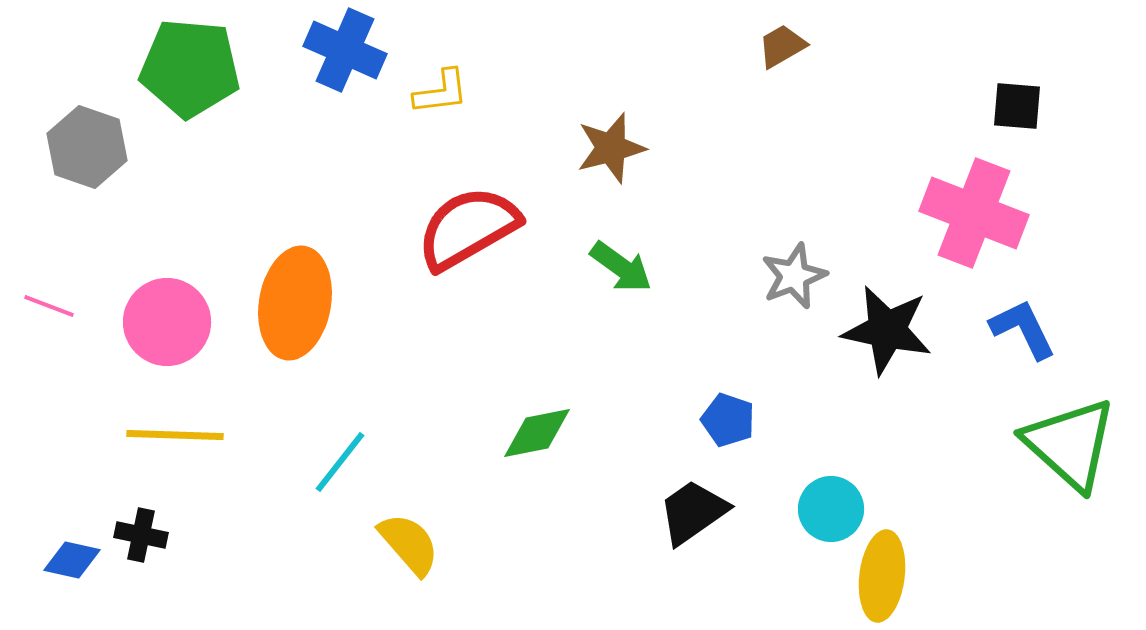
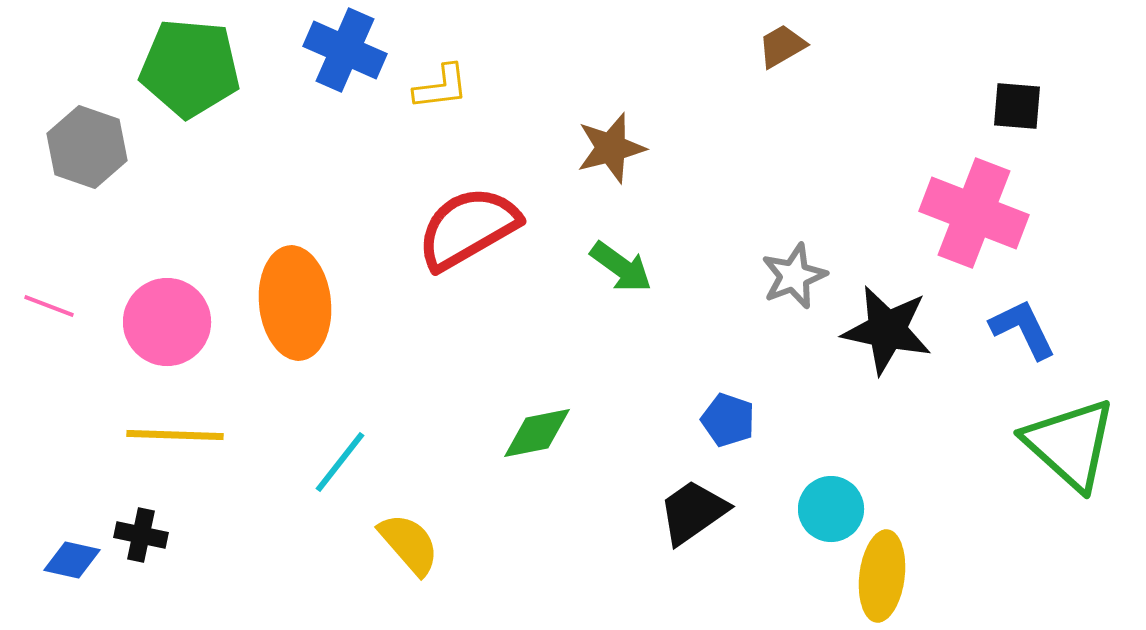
yellow L-shape: moved 5 px up
orange ellipse: rotated 16 degrees counterclockwise
